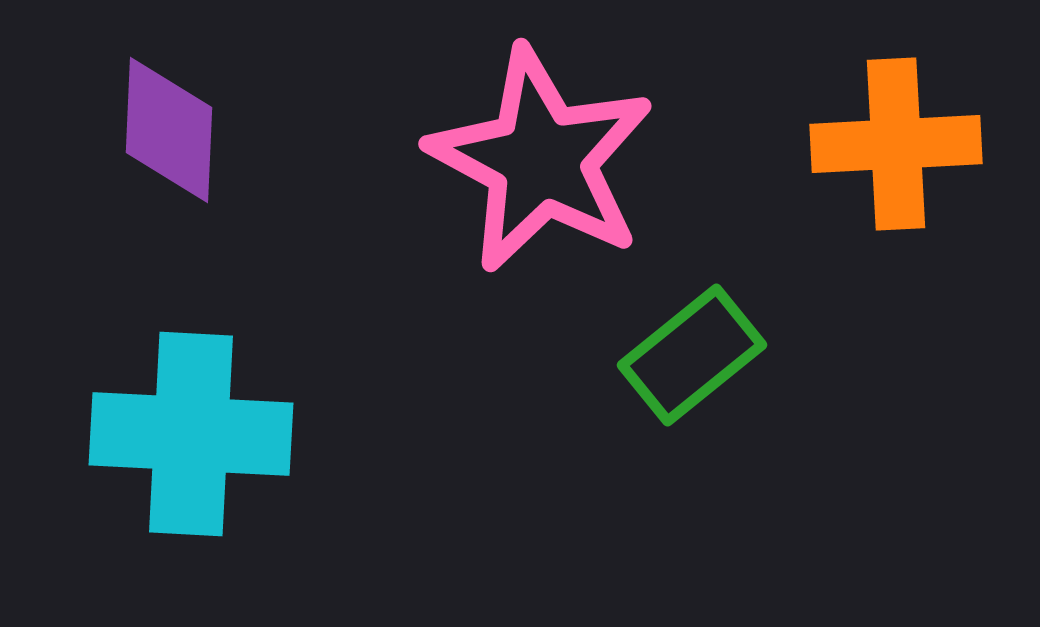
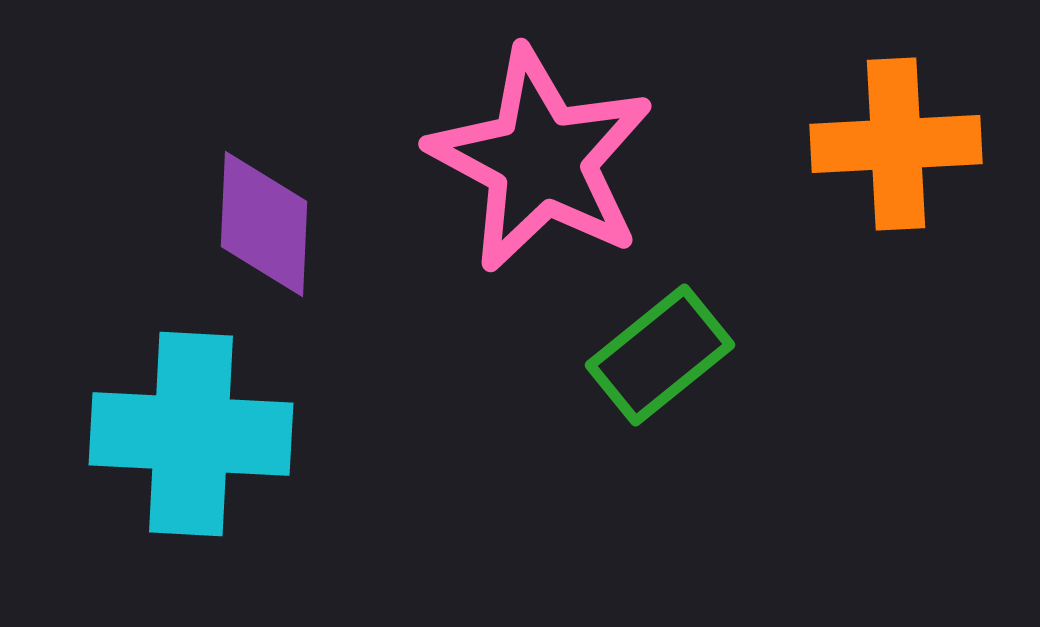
purple diamond: moved 95 px right, 94 px down
green rectangle: moved 32 px left
